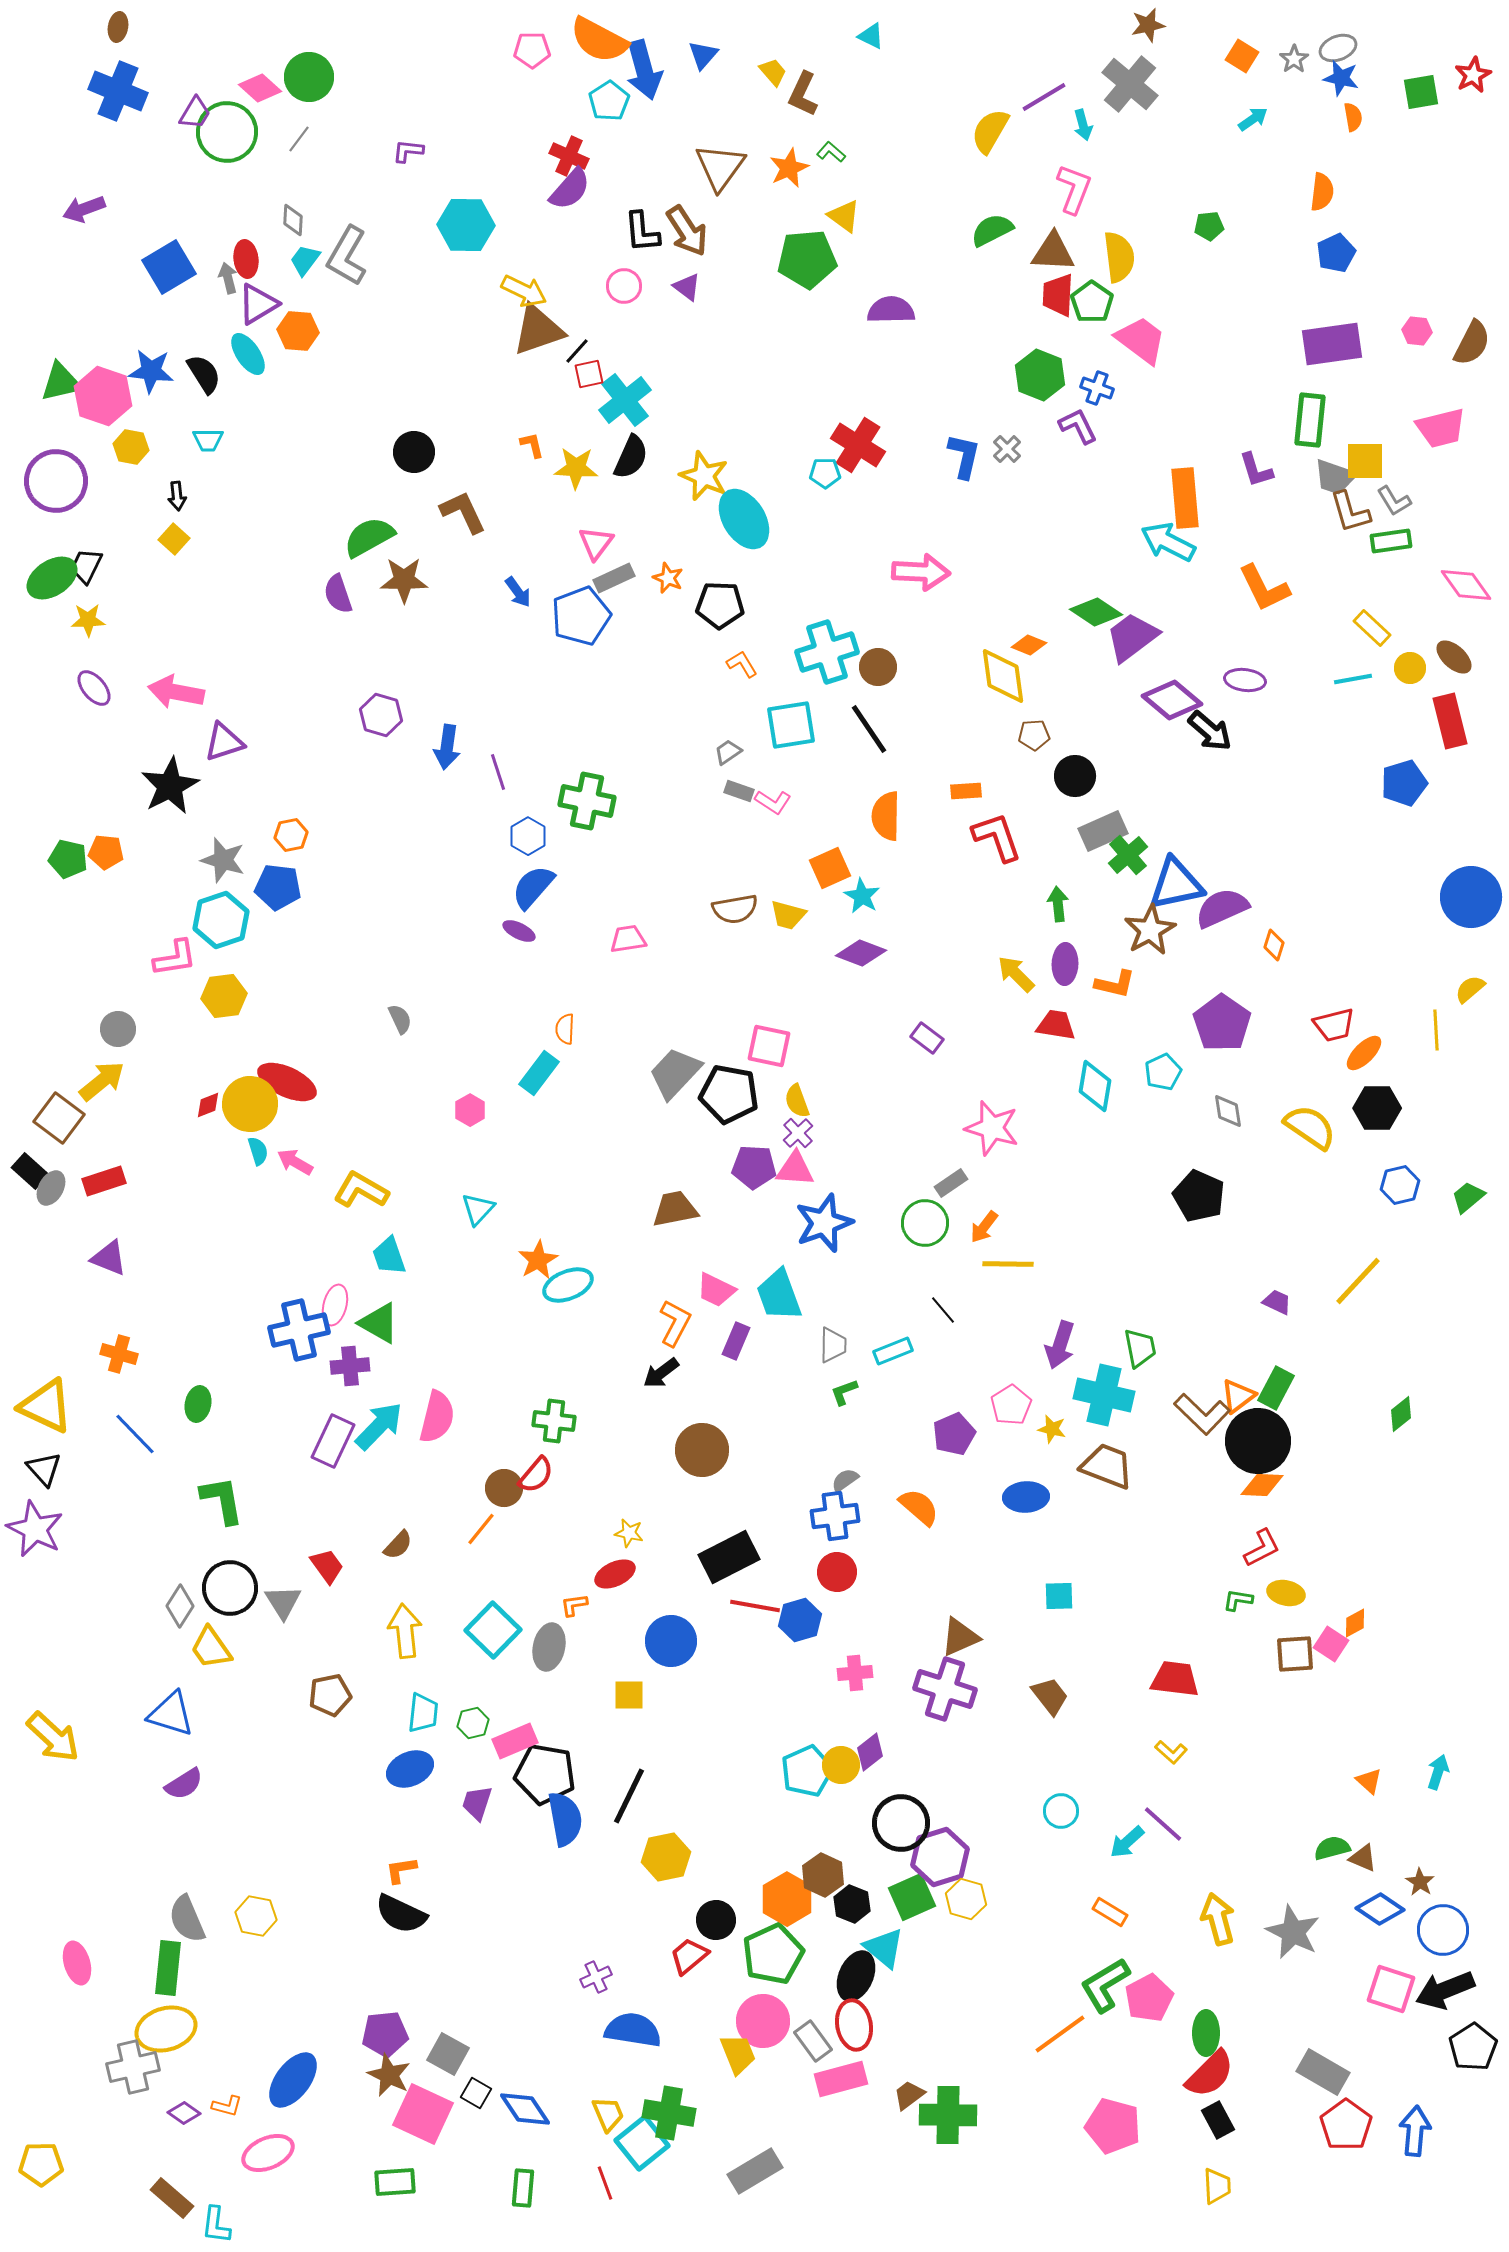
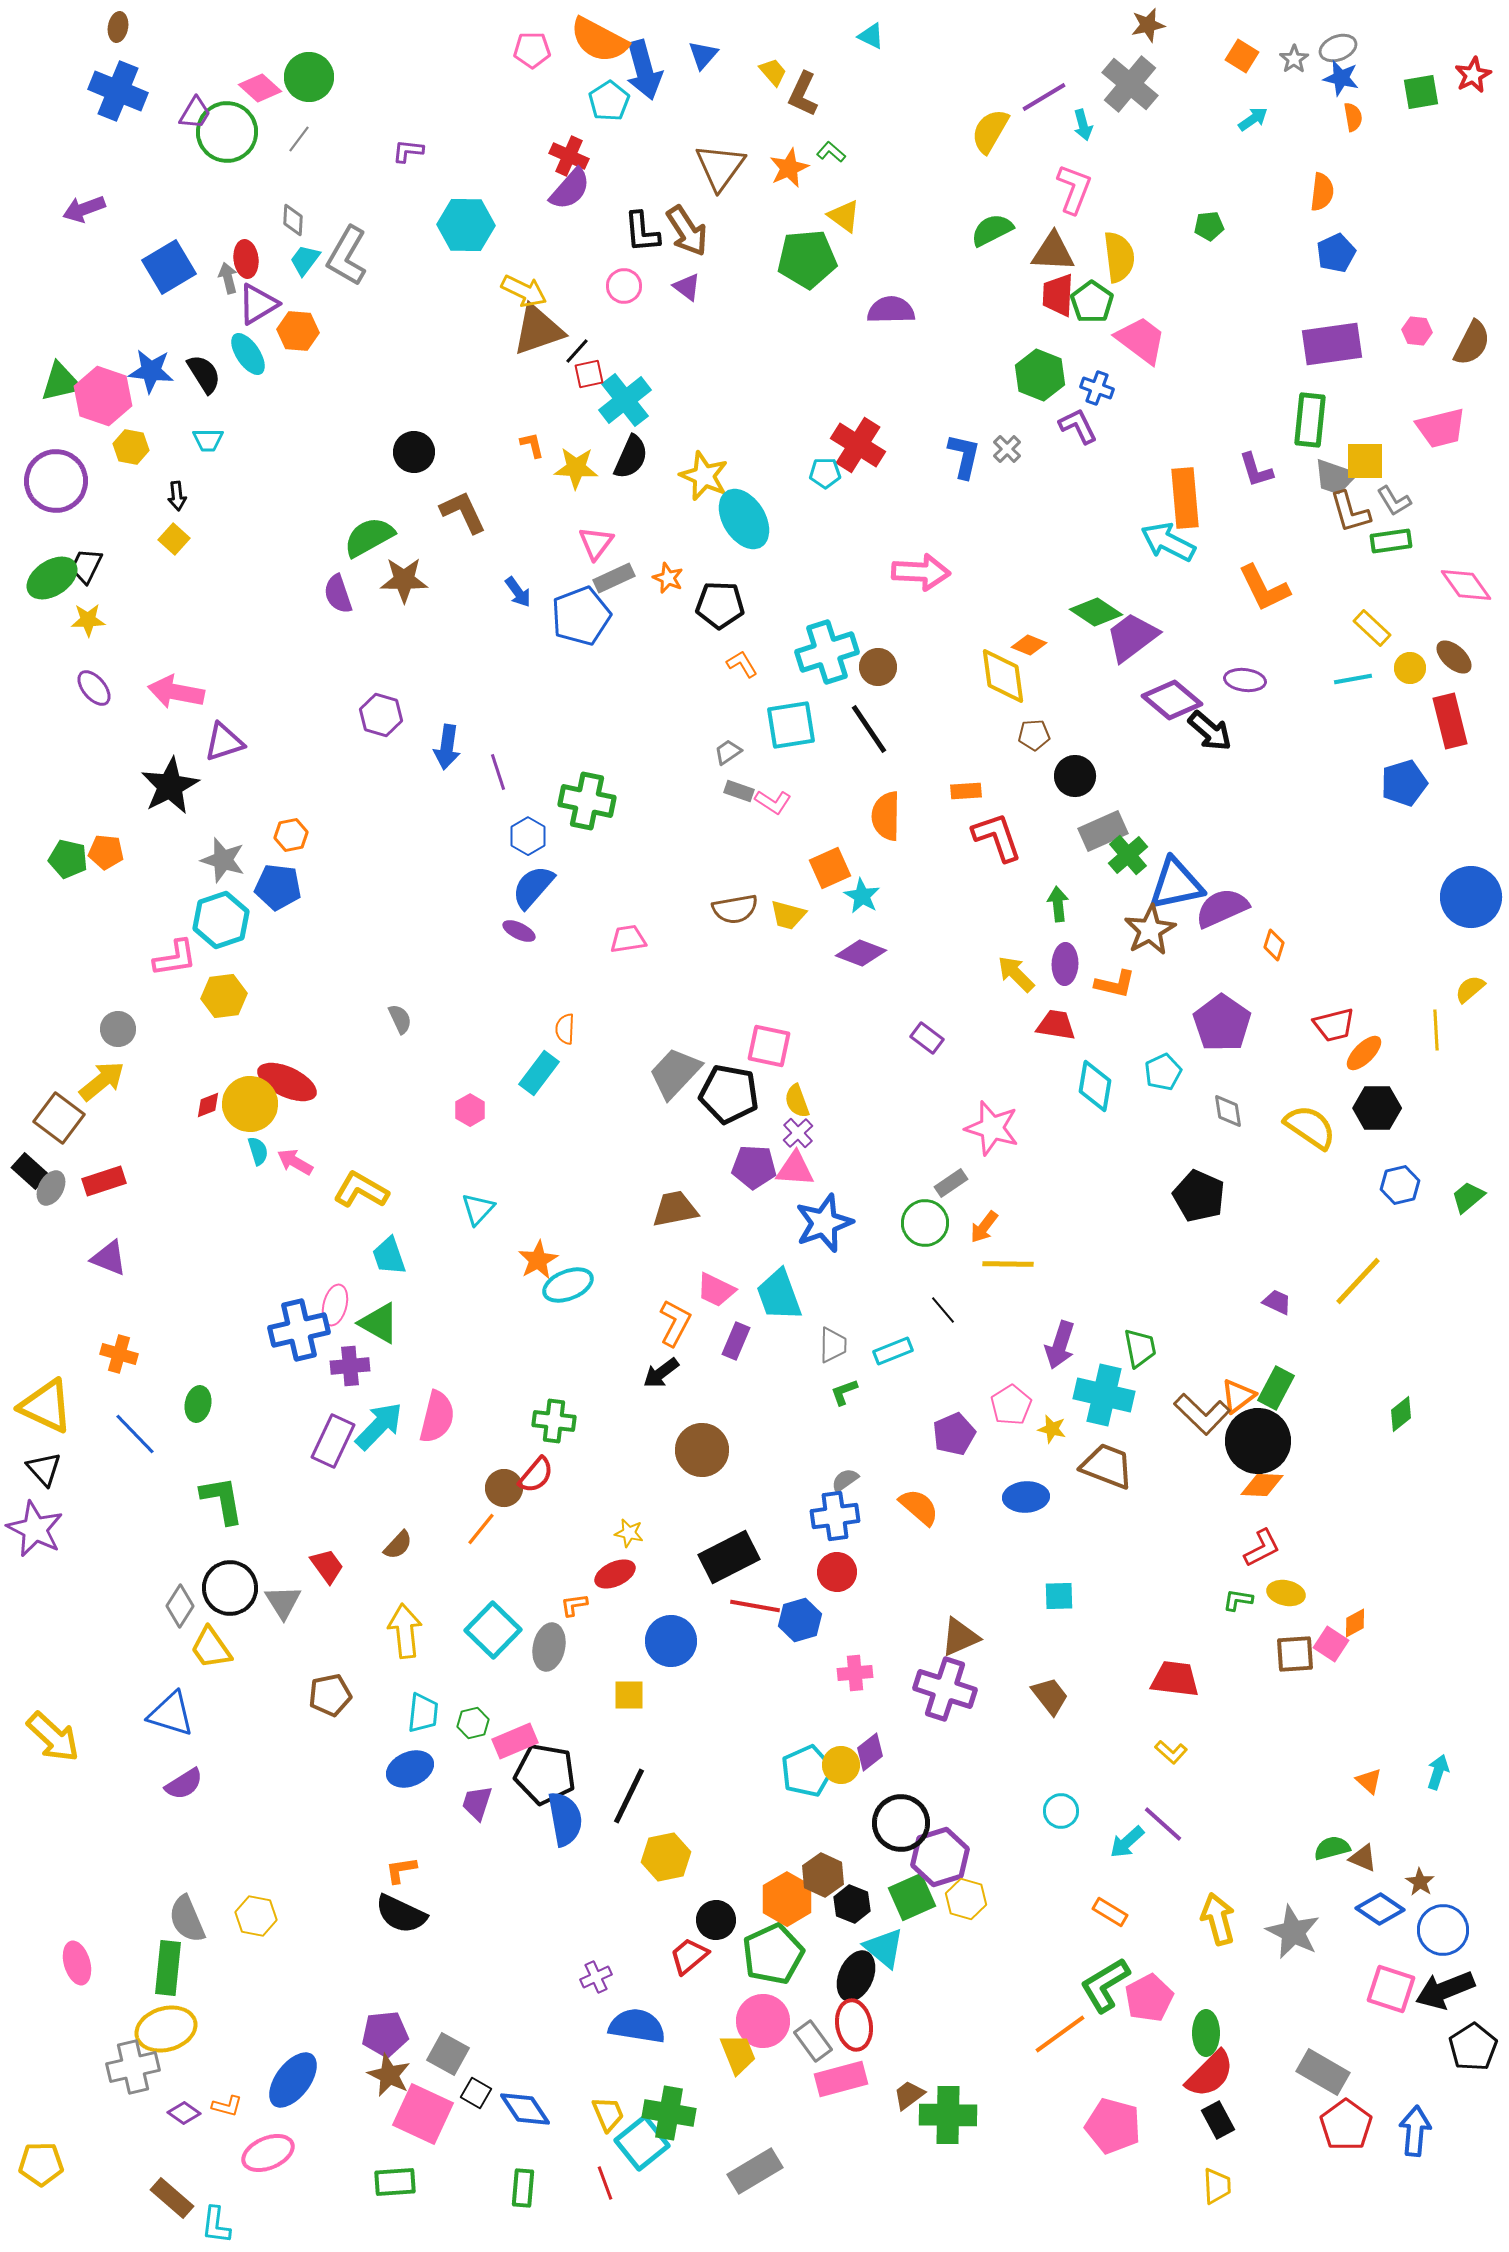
blue semicircle at (633, 2030): moved 4 px right, 4 px up
